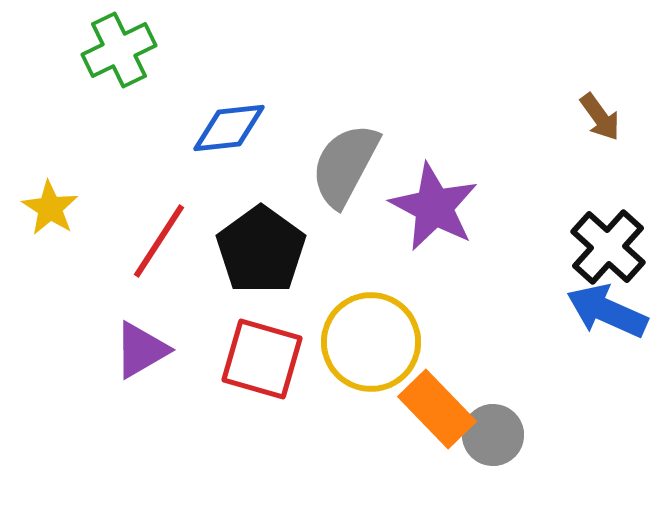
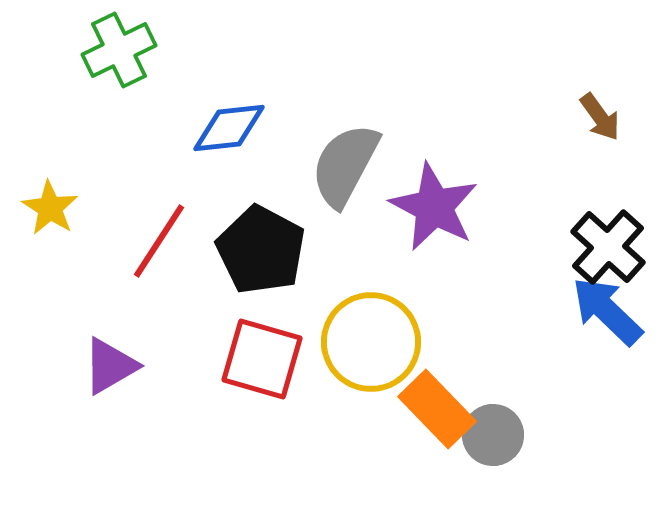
black pentagon: rotated 8 degrees counterclockwise
blue arrow: rotated 20 degrees clockwise
purple triangle: moved 31 px left, 16 px down
